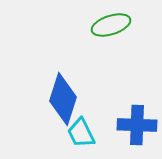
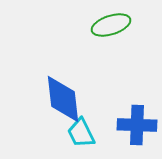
blue diamond: rotated 24 degrees counterclockwise
